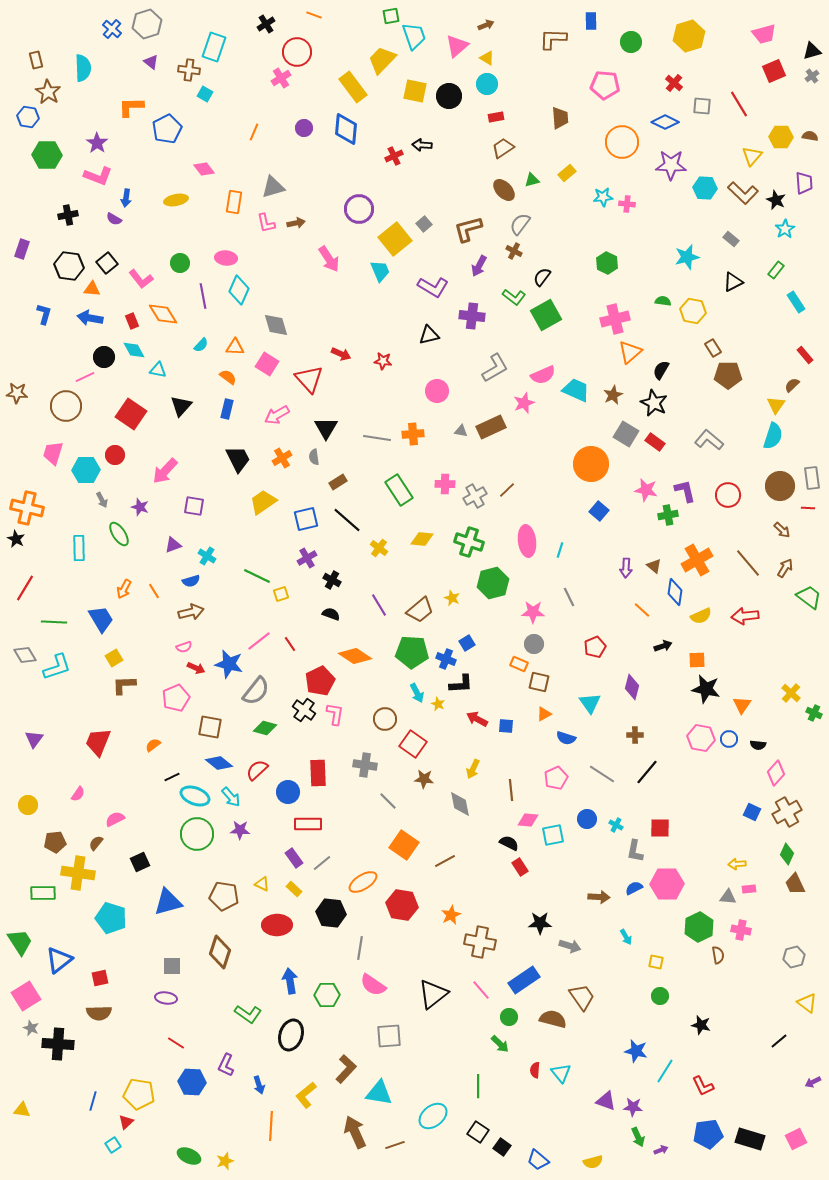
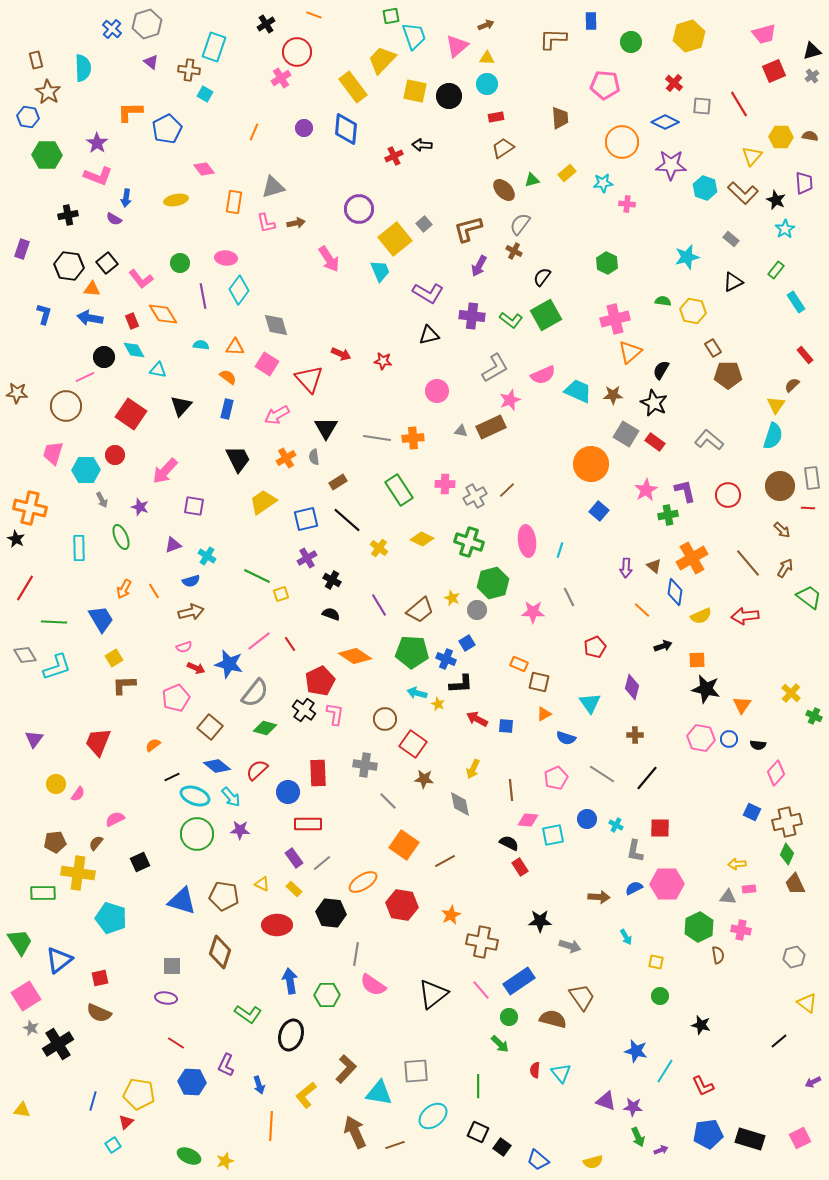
yellow triangle at (487, 58): rotated 28 degrees counterclockwise
orange L-shape at (131, 107): moved 1 px left, 5 px down
cyan hexagon at (705, 188): rotated 15 degrees clockwise
cyan star at (603, 197): moved 14 px up
purple L-shape at (433, 287): moved 5 px left, 6 px down
cyan diamond at (239, 290): rotated 12 degrees clockwise
green L-shape at (514, 297): moved 3 px left, 23 px down
cyan semicircle at (201, 345): rotated 126 degrees counterclockwise
cyan trapezoid at (576, 390): moved 2 px right, 1 px down
brown star at (613, 395): rotated 24 degrees clockwise
pink star at (524, 403): moved 14 px left, 3 px up
orange cross at (413, 434): moved 4 px down
orange cross at (282, 458): moved 4 px right
pink star at (646, 490): rotated 30 degrees clockwise
orange cross at (27, 508): moved 3 px right
green ellipse at (119, 534): moved 2 px right, 3 px down; rotated 10 degrees clockwise
yellow diamond at (422, 539): rotated 20 degrees clockwise
orange cross at (697, 560): moved 5 px left, 2 px up
gray circle at (534, 644): moved 57 px left, 34 px up
gray semicircle at (256, 691): moved 1 px left, 2 px down
cyan arrow at (417, 693): rotated 132 degrees clockwise
green cross at (814, 713): moved 3 px down
brown square at (210, 727): rotated 30 degrees clockwise
blue diamond at (219, 763): moved 2 px left, 3 px down
black line at (647, 772): moved 6 px down
yellow circle at (28, 805): moved 28 px right, 21 px up
brown cross at (787, 812): moved 10 px down; rotated 16 degrees clockwise
blue triangle at (168, 902): moved 14 px right, 1 px up; rotated 32 degrees clockwise
black star at (540, 923): moved 2 px up
brown cross at (480, 942): moved 2 px right
gray line at (360, 948): moved 4 px left, 6 px down
blue rectangle at (524, 980): moved 5 px left, 1 px down
brown semicircle at (99, 1013): rotated 25 degrees clockwise
gray square at (389, 1036): moved 27 px right, 35 px down
black cross at (58, 1044): rotated 36 degrees counterclockwise
black square at (478, 1132): rotated 10 degrees counterclockwise
pink square at (796, 1139): moved 4 px right, 1 px up
